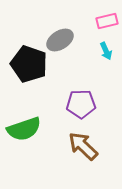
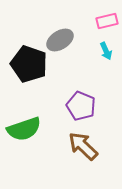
purple pentagon: moved 2 px down; rotated 24 degrees clockwise
